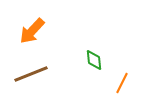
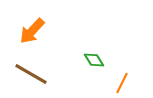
green diamond: rotated 25 degrees counterclockwise
brown line: rotated 52 degrees clockwise
